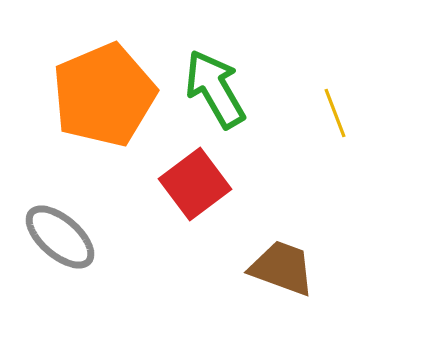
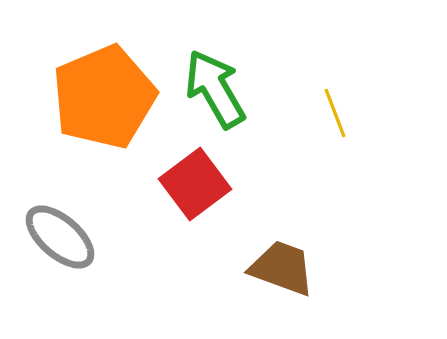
orange pentagon: moved 2 px down
